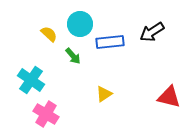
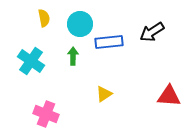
yellow semicircle: moved 5 px left, 16 px up; rotated 36 degrees clockwise
blue rectangle: moved 1 px left
green arrow: rotated 138 degrees counterclockwise
cyan cross: moved 19 px up
red triangle: moved 1 px up; rotated 10 degrees counterclockwise
pink cross: rotated 10 degrees counterclockwise
